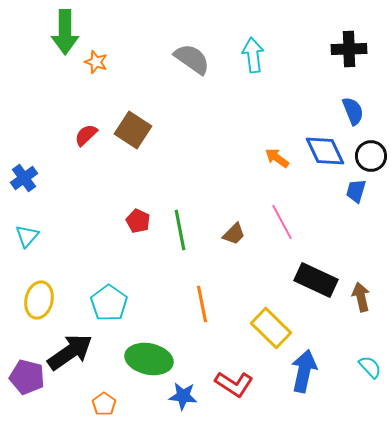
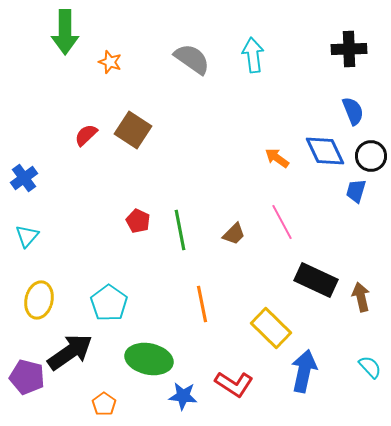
orange star: moved 14 px right
